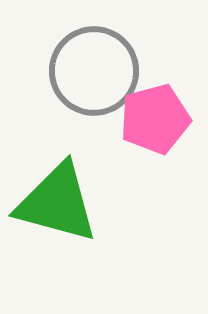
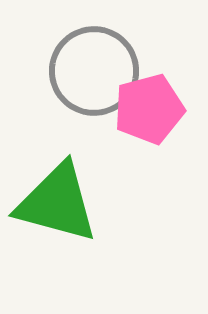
pink pentagon: moved 6 px left, 10 px up
